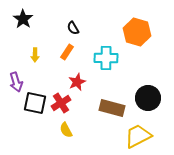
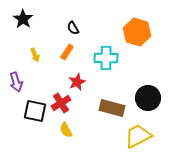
yellow arrow: rotated 24 degrees counterclockwise
black square: moved 8 px down
